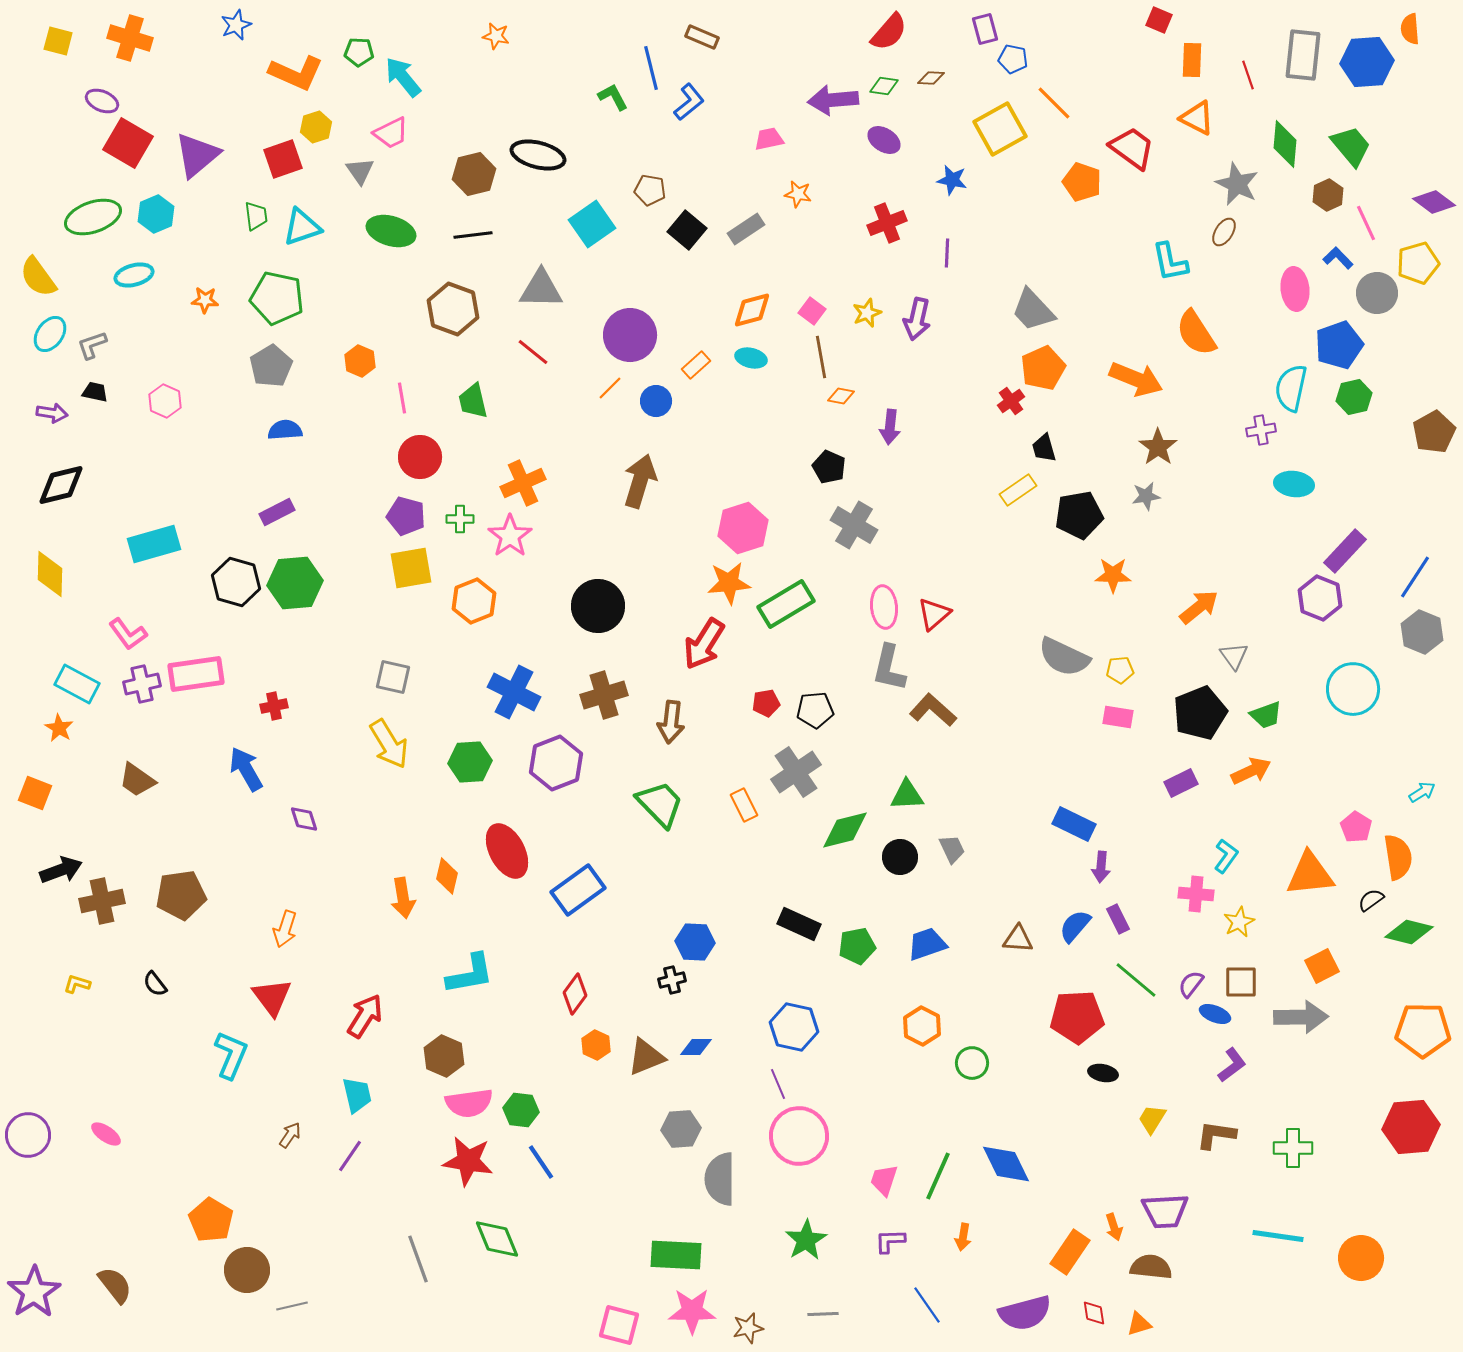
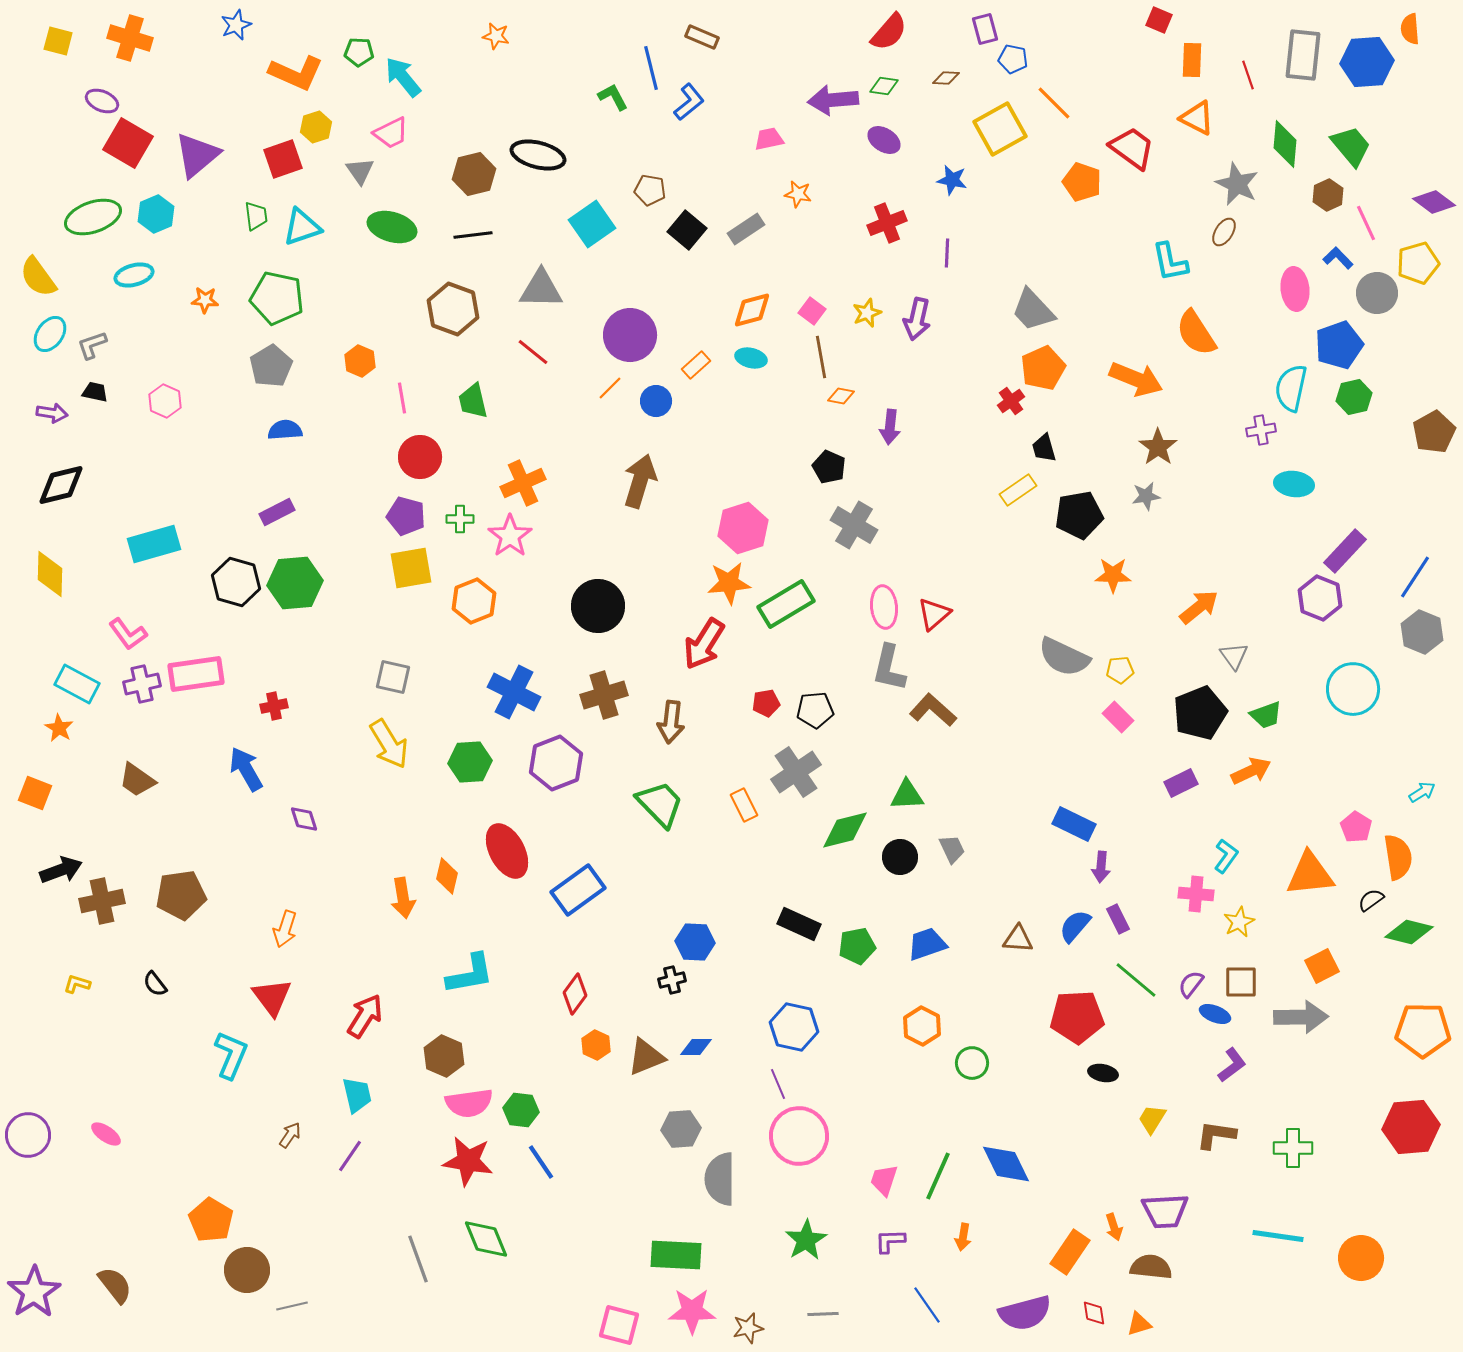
brown diamond at (931, 78): moved 15 px right
green ellipse at (391, 231): moved 1 px right, 4 px up
pink rectangle at (1118, 717): rotated 36 degrees clockwise
green diamond at (497, 1239): moved 11 px left
